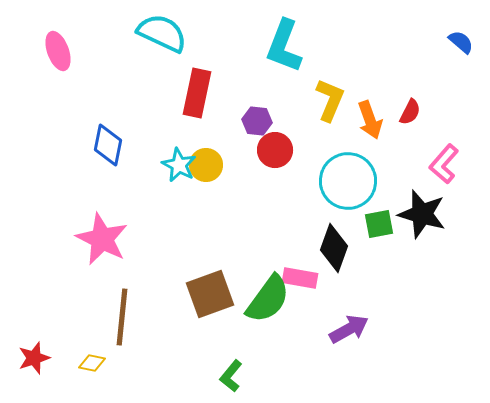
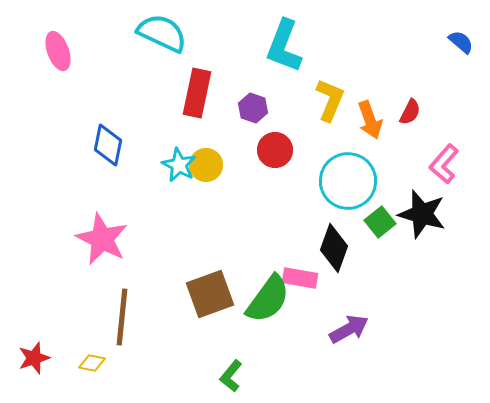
purple hexagon: moved 4 px left, 13 px up; rotated 12 degrees clockwise
green square: moved 1 px right, 2 px up; rotated 28 degrees counterclockwise
